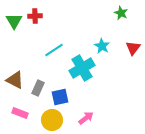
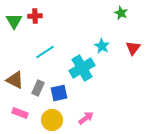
cyan line: moved 9 px left, 2 px down
blue square: moved 1 px left, 4 px up
